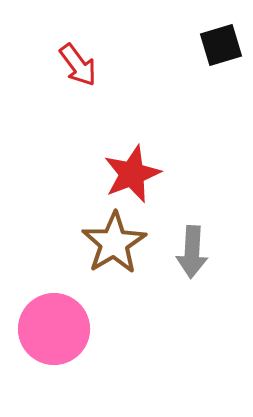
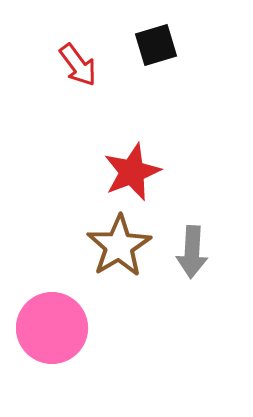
black square: moved 65 px left
red star: moved 2 px up
brown star: moved 5 px right, 3 px down
pink circle: moved 2 px left, 1 px up
